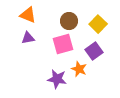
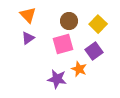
orange triangle: rotated 24 degrees clockwise
purple triangle: rotated 24 degrees counterclockwise
